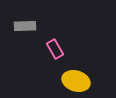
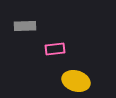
pink rectangle: rotated 66 degrees counterclockwise
